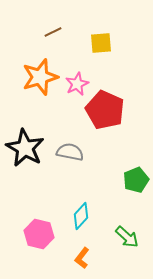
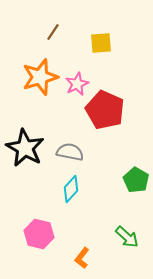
brown line: rotated 30 degrees counterclockwise
green pentagon: rotated 20 degrees counterclockwise
cyan diamond: moved 10 px left, 27 px up
